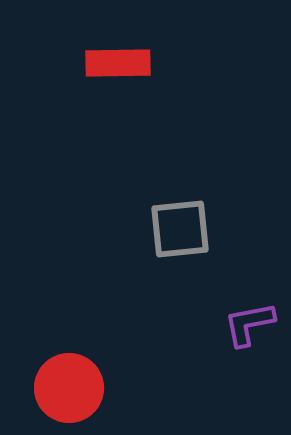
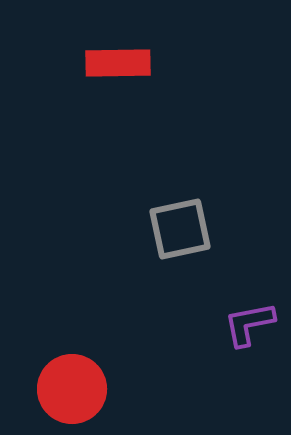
gray square: rotated 6 degrees counterclockwise
red circle: moved 3 px right, 1 px down
